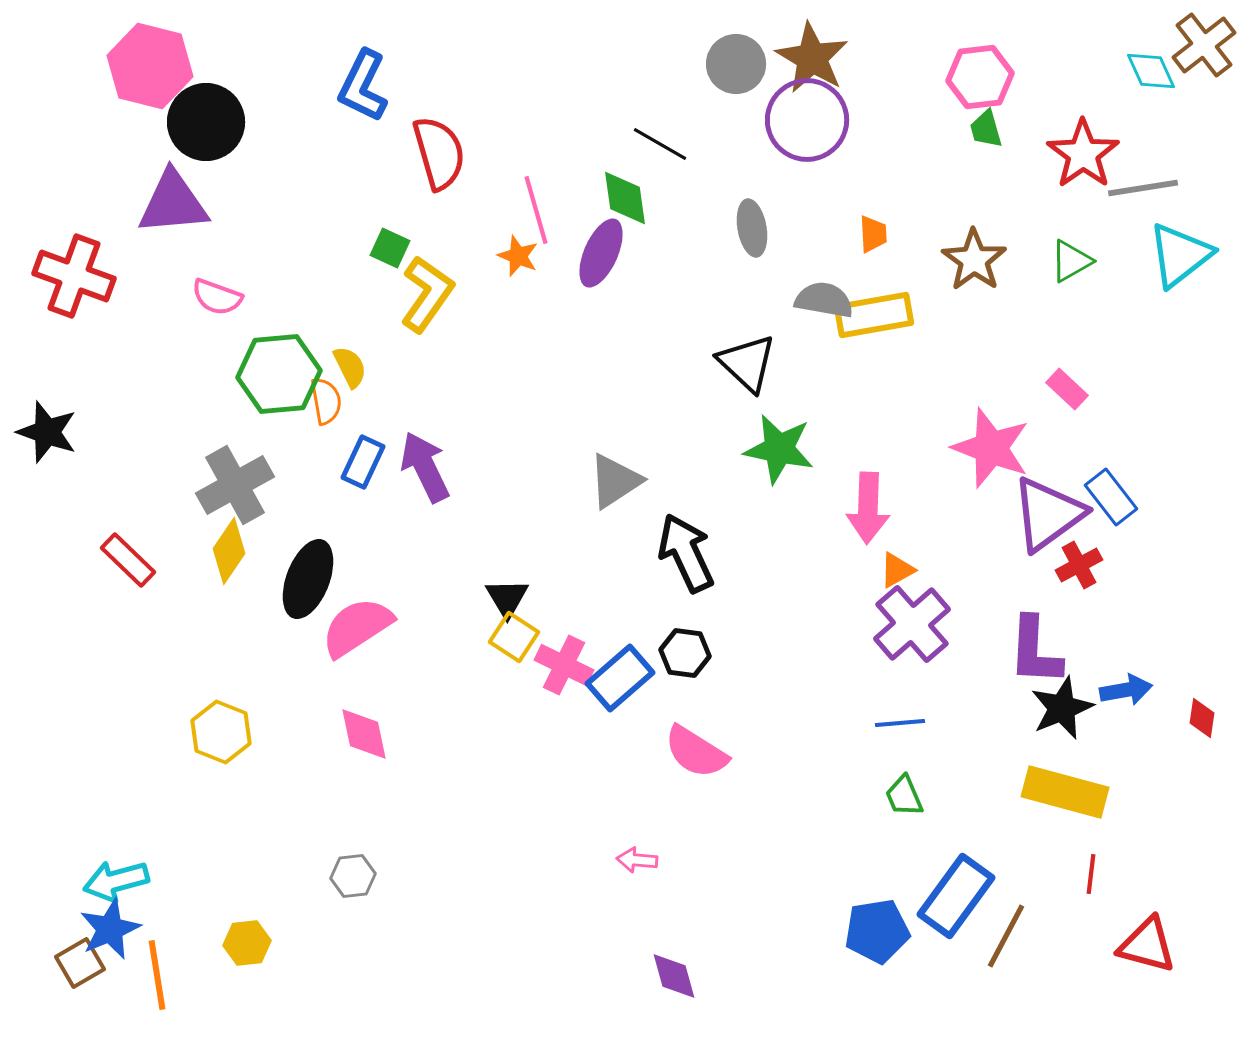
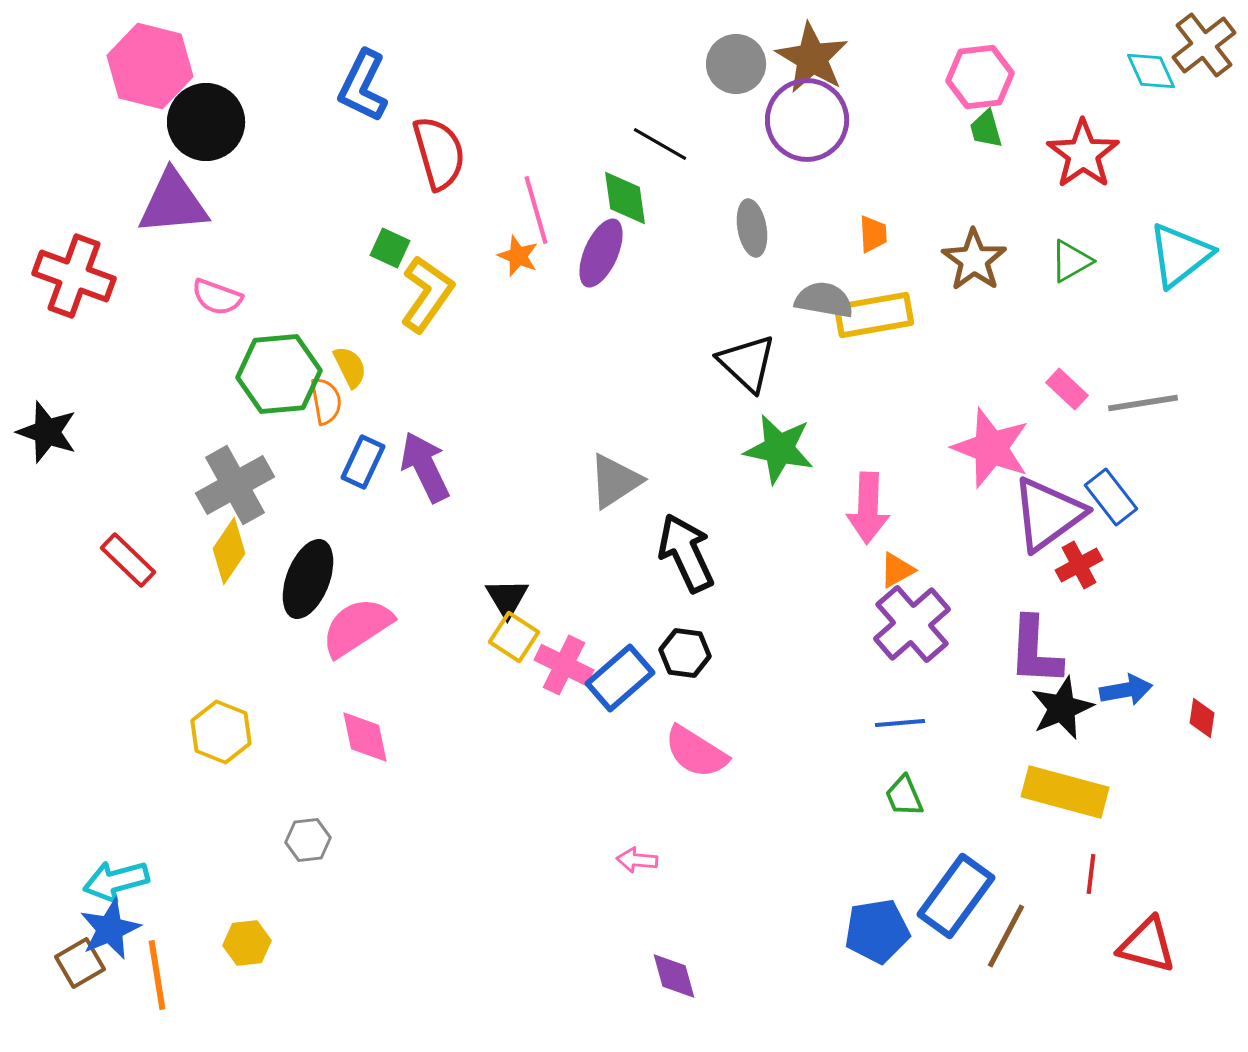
gray line at (1143, 188): moved 215 px down
pink diamond at (364, 734): moved 1 px right, 3 px down
gray hexagon at (353, 876): moved 45 px left, 36 px up
